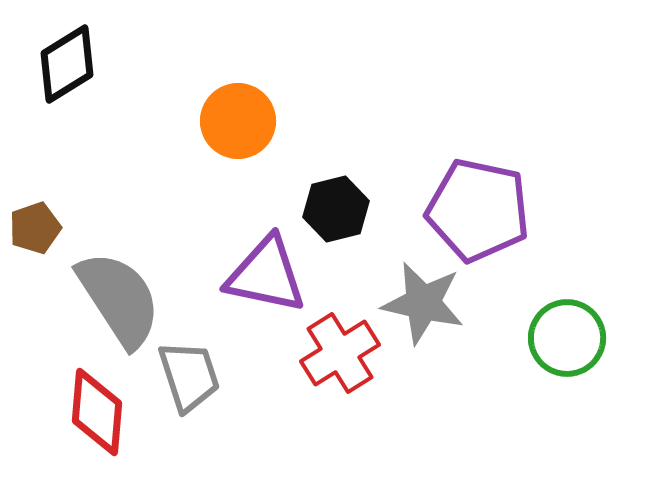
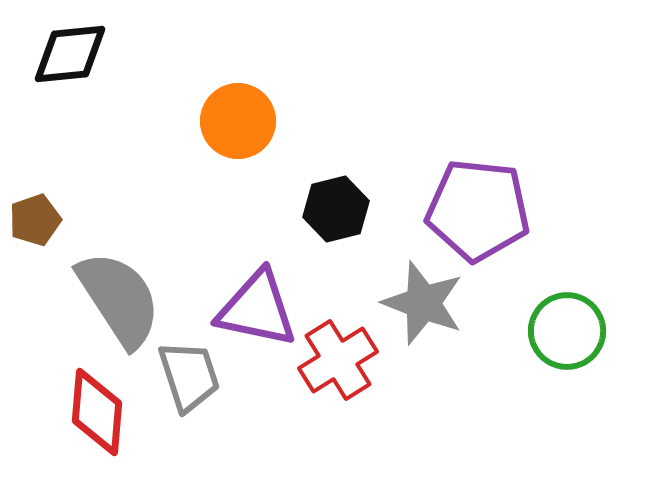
black diamond: moved 3 px right, 10 px up; rotated 26 degrees clockwise
purple pentagon: rotated 6 degrees counterclockwise
brown pentagon: moved 8 px up
purple triangle: moved 9 px left, 34 px down
gray star: rotated 8 degrees clockwise
green circle: moved 7 px up
red cross: moved 2 px left, 7 px down
